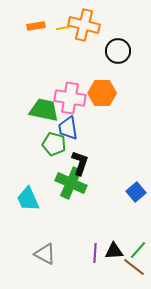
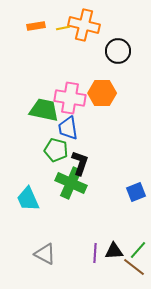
green pentagon: moved 2 px right, 6 px down
blue square: rotated 18 degrees clockwise
